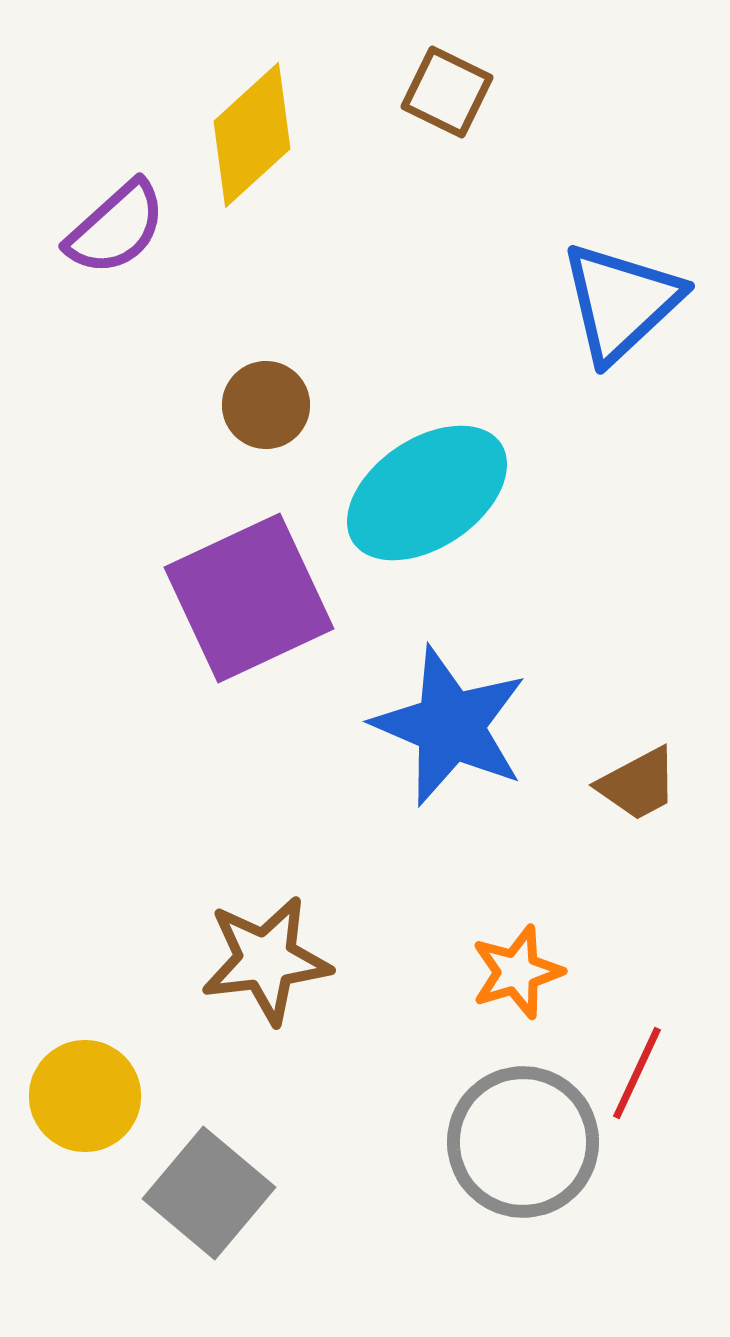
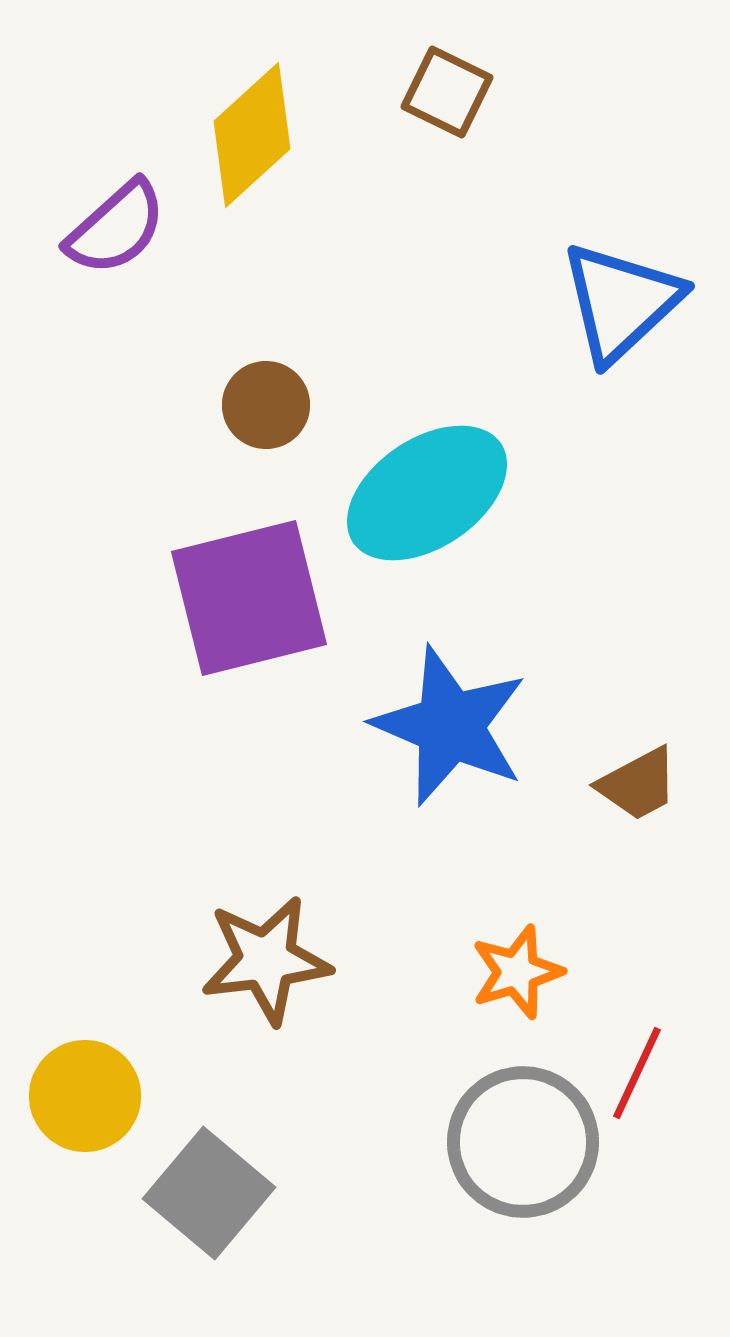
purple square: rotated 11 degrees clockwise
